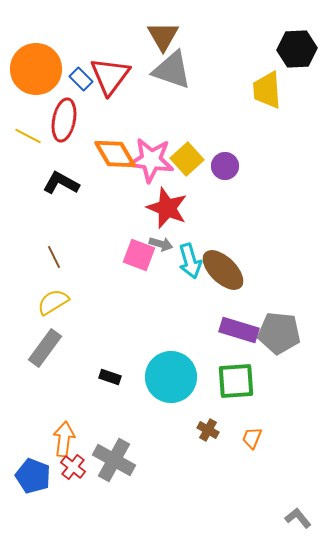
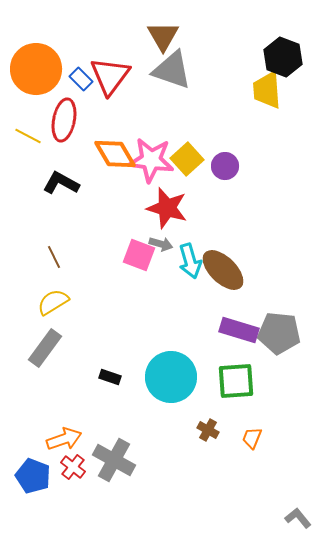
black hexagon: moved 14 px left, 8 px down; rotated 24 degrees clockwise
red star: rotated 6 degrees counterclockwise
orange arrow: rotated 64 degrees clockwise
